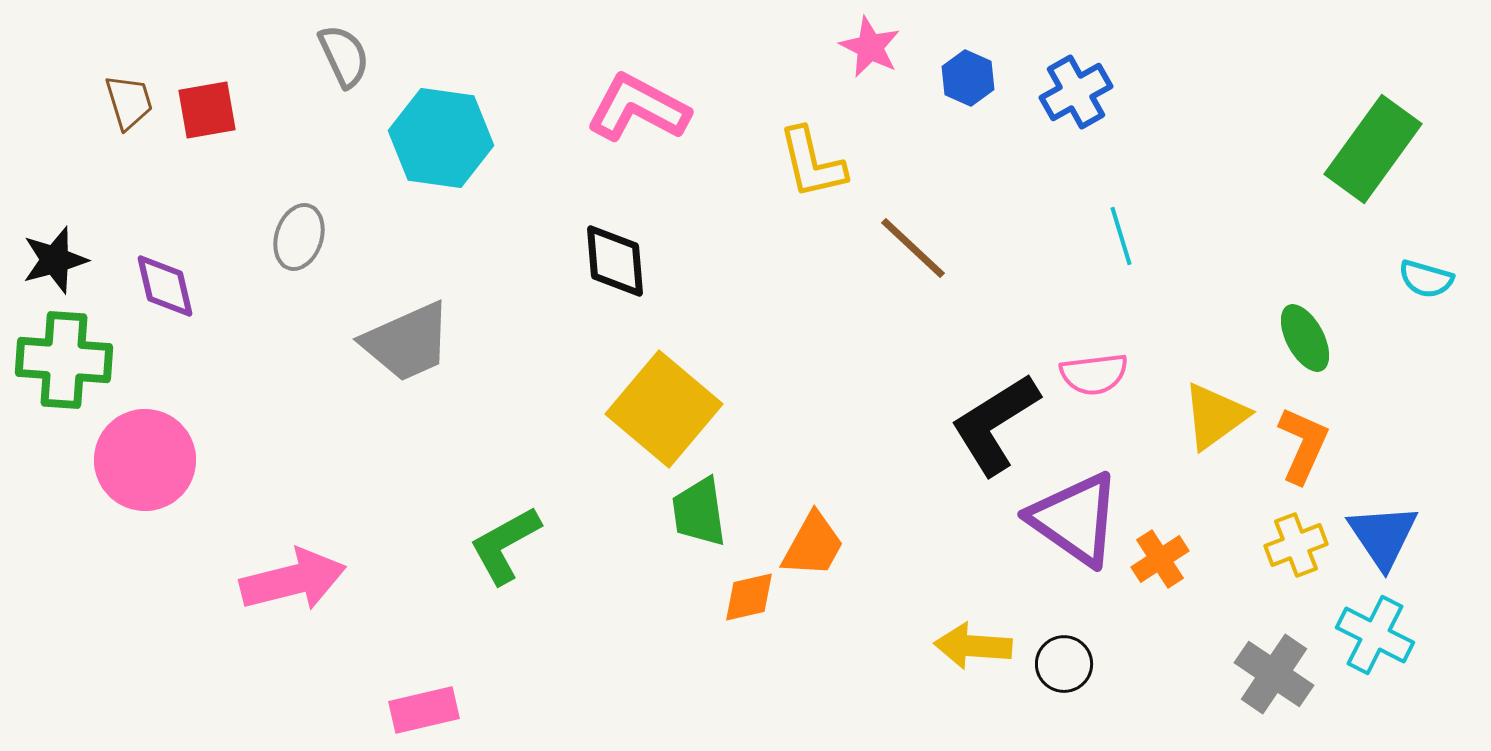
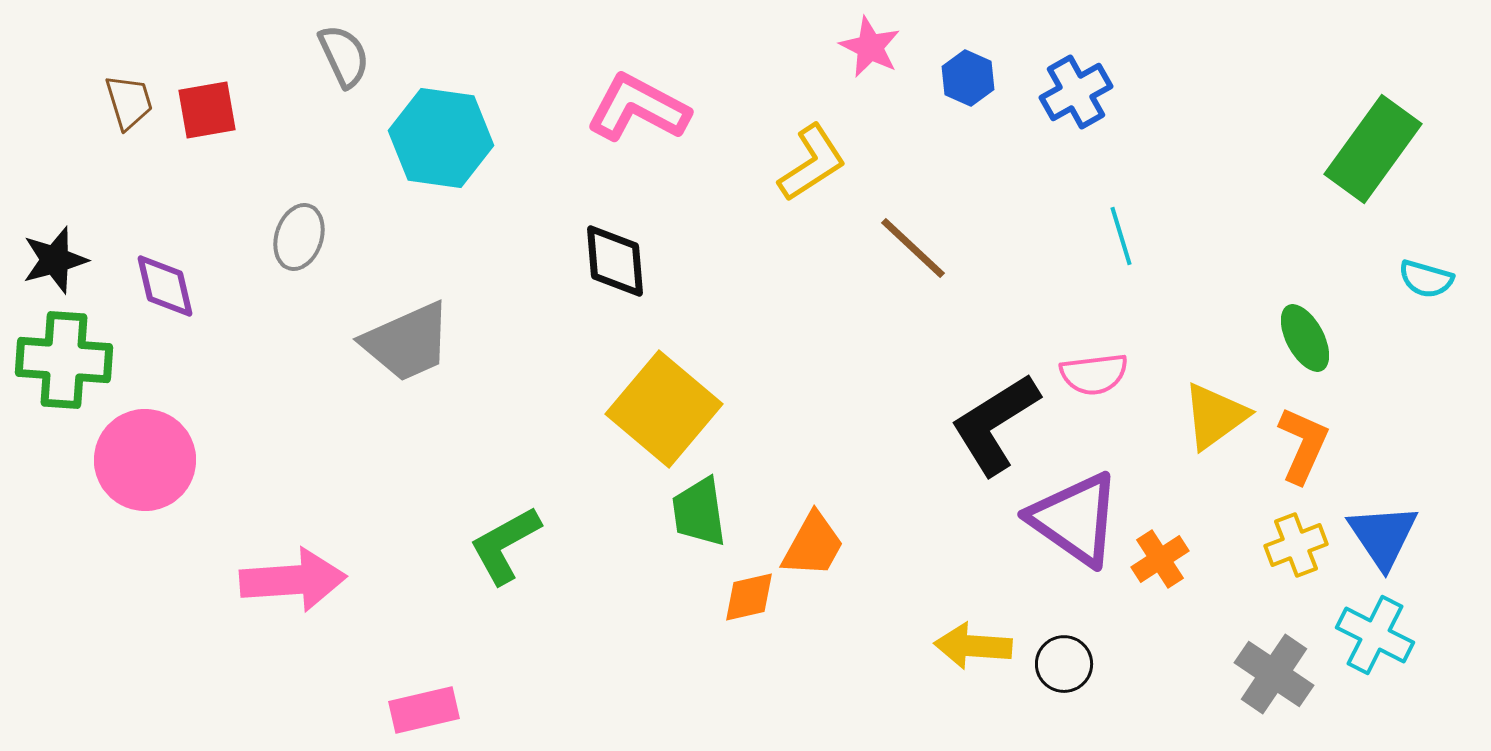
yellow L-shape: rotated 110 degrees counterclockwise
pink arrow: rotated 10 degrees clockwise
